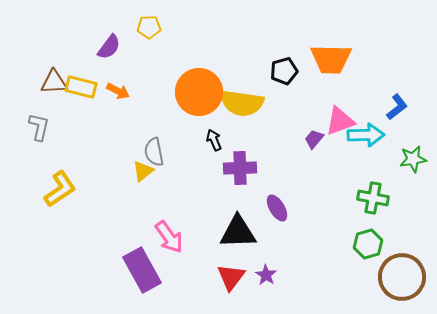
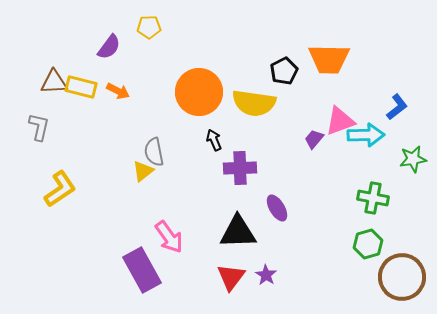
orange trapezoid: moved 2 px left
black pentagon: rotated 12 degrees counterclockwise
yellow semicircle: moved 12 px right
